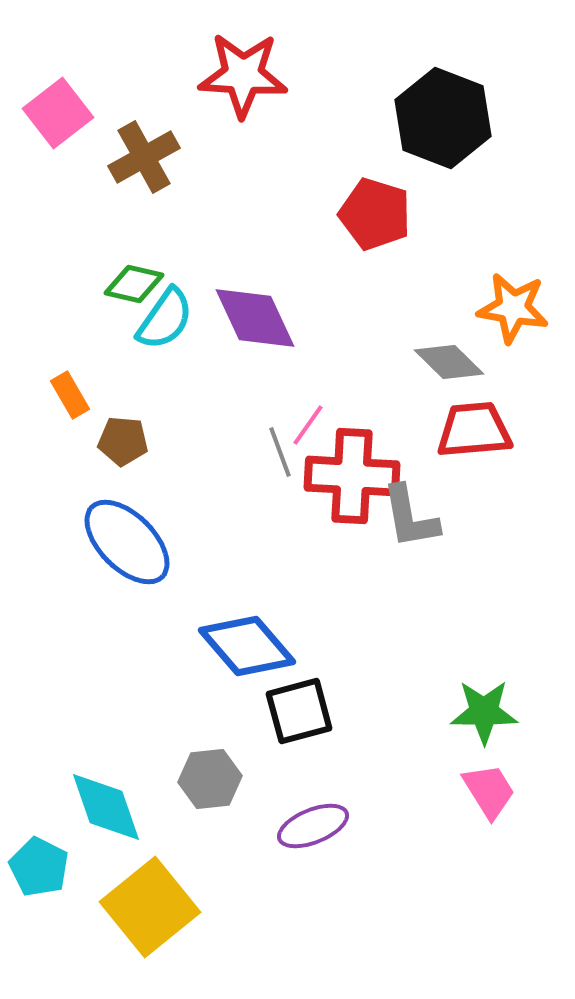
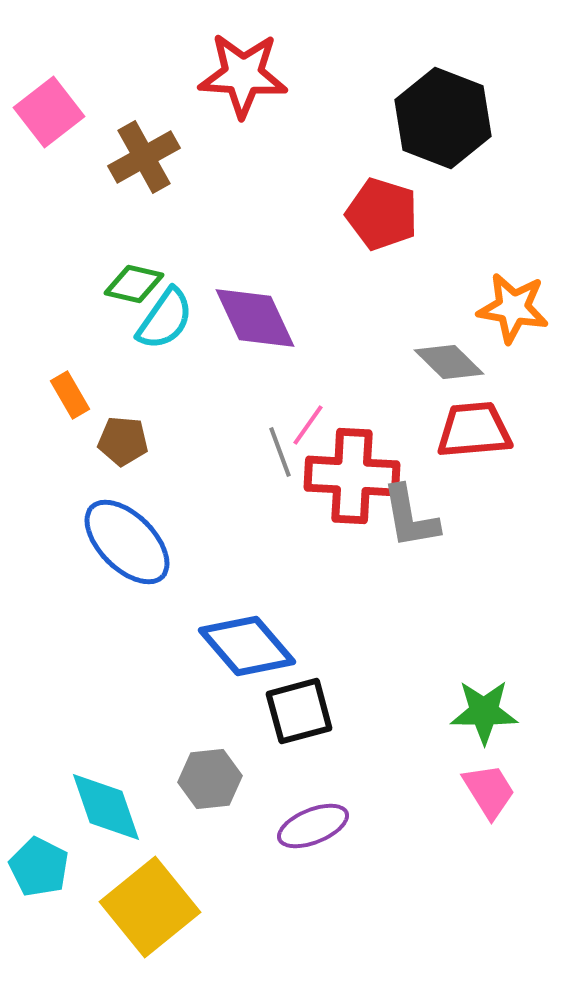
pink square: moved 9 px left, 1 px up
red pentagon: moved 7 px right
